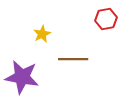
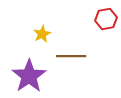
brown line: moved 2 px left, 3 px up
purple star: moved 7 px right, 1 px up; rotated 28 degrees clockwise
